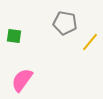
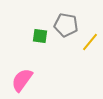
gray pentagon: moved 1 px right, 2 px down
green square: moved 26 px right
